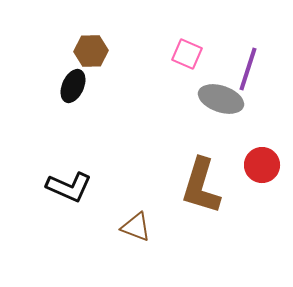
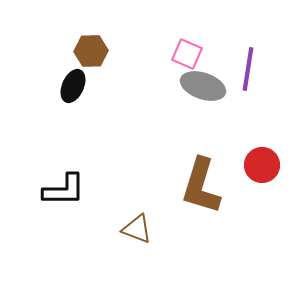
purple line: rotated 9 degrees counterclockwise
gray ellipse: moved 18 px left, 13 px up
black L-shape: moved 5 px left, 3 px down; rotated 24 degrees counterclockwise
brown triangle: moved 1 px right, 2 px down
